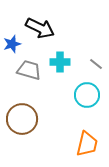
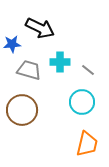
blue star: rotated 12 degrees clockwise
gray line: moved 8 px left, 6 px down
cyan circle: moved 5 px left, 7 px down
brown circle: moved 9 px up
